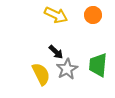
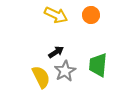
orange circle: moved 2 px left
black arrow: rotated 77 degrees counterclockwise
gray star: moved 2 px left, 2 px down
yellow semicircle: moved 3 px down
